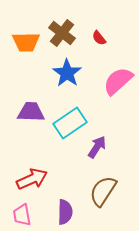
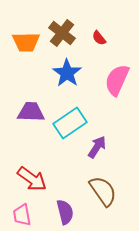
pink semicircle: moved 1 px left, 1 px up; rotated 24 degrees counterclockwise
red arrow: rotated 60 degrees clockwise
brown semicircle: rotated 112 degrees clockwise
purple semicircle: rotated 15 degrees counterclockwise
